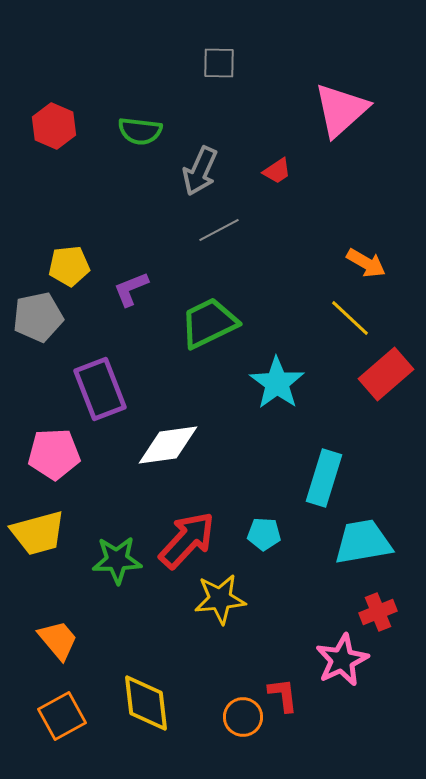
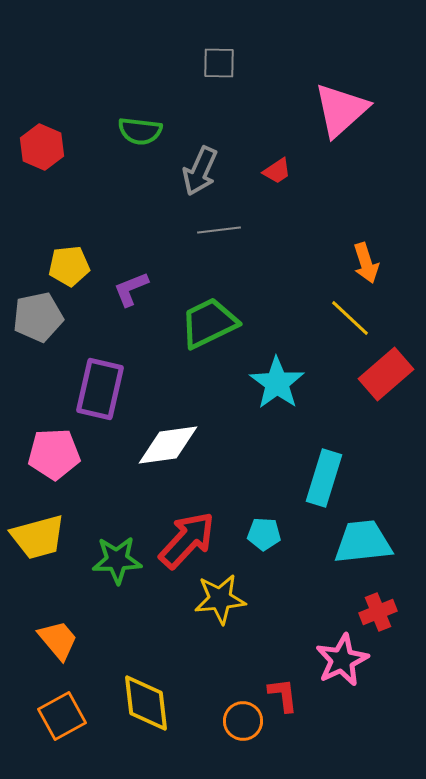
red hexagon: moved 12 px left, 21 px down
gray line: rotated 21 degrees clockwise
orange arrow: rotated 42 degrees clockwise
purple rectangle: rotated 34 degrees clockwise
yellow trapezoid: moved 4 px down
cyan trapezoid: rotated 4 degrees clockwise
orange circle: moved 4 px down
